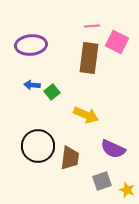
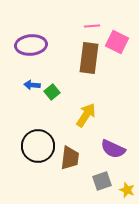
yellow arrow: rotated 80 degrees counterclockwise
